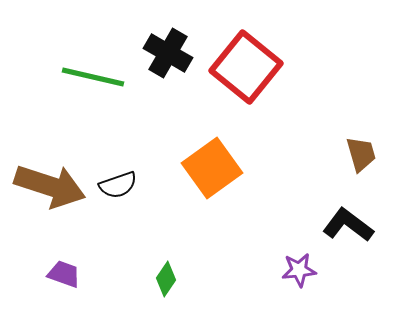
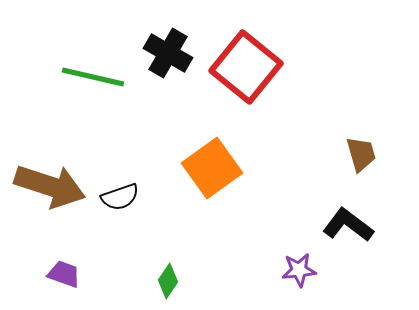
black semicircle: moved 2 px right, 12 px down
green diamond: moved 2 px right, 2 px down
